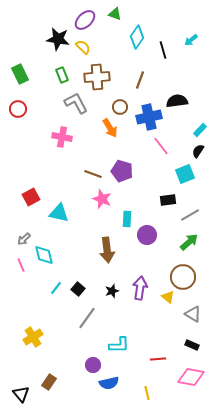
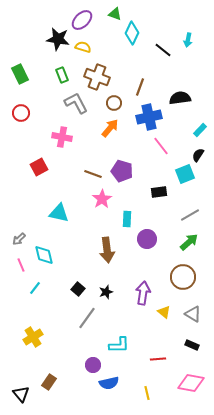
purple ellipse at (85, 20): moved 3 px left
cyan diamond at (137, 37): moved 5 px left, 4 px up; rotated 10 degrees counterclockwise
cyan arrow at (191, 40): moved 3 px left; rotated 40 degrees counterclockwise
yellow semicircle at (83, 47): rotated 28 degrees counterclockwise
black line at (163, 50): rotated 36 degrees counterclockwise
brown cross at (97, 77): rotated 25 degrees clockwise
brown line at (140, 80): moved 7 px down
black semicircle at (177, 101): moved 3 px right, 3 px up
brown circle at (120, 107): moved 6 px left, 4 px up
red circle at (18, 109): moved 3 px right, 4 px down
orange arrow at (110, 128): rotated 108 degrees counterclockwise
black semicircle at (198, 151): moved 4 px down
red square at (31, 197): moved 8 px right, 30 px up
pink star at (102, 199): rotated 18 degrees clockwise
black rectangle at (168, 200): moved 9 px left, 8 px up
purple circle at (147, 235): moved 4 px down
gray arrow at (24, 239): moved 5 px left
cyan line at (56, 288): moved 21 px left
purple arrow at (140, 288): moved 3 px right, 5 px down
black star at (112, 291): moved 6 px left, 1 px down
yellow triangle at (168, 297): moved 4 px left, 15 px down
pink diamond at (191, 377): moved 6 px down
